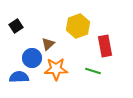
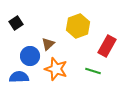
black square: moved 3 px up
red rectangle: moved 2 px right; rotated 40 degrees clockwise
blue circle: moved 2 px left, 2 px up
orange star: rotated 20 degrees clockwise
